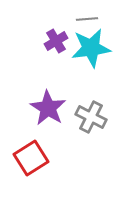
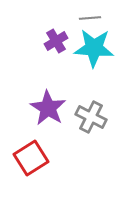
gray line: moved 3 px right, 1 px up
cyan star: moved 3 px right; rotated 12 degrees clockwise
